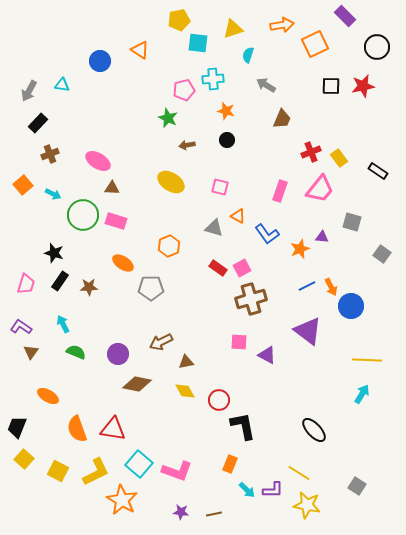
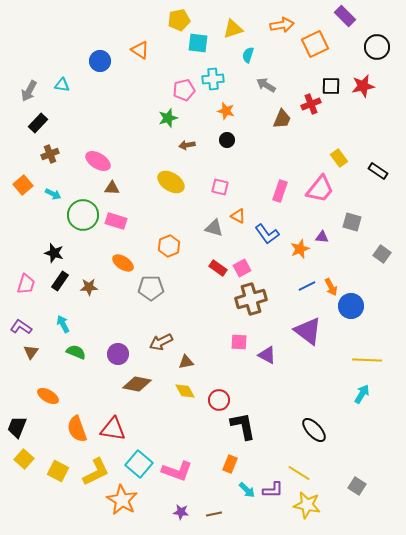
green star at (168, 118): rotated 30 degrees clockwise
red cross at (311, 152): moved 48 px up
